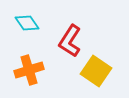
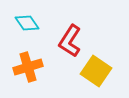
orange cross: moved 1 px left, 3 px up
